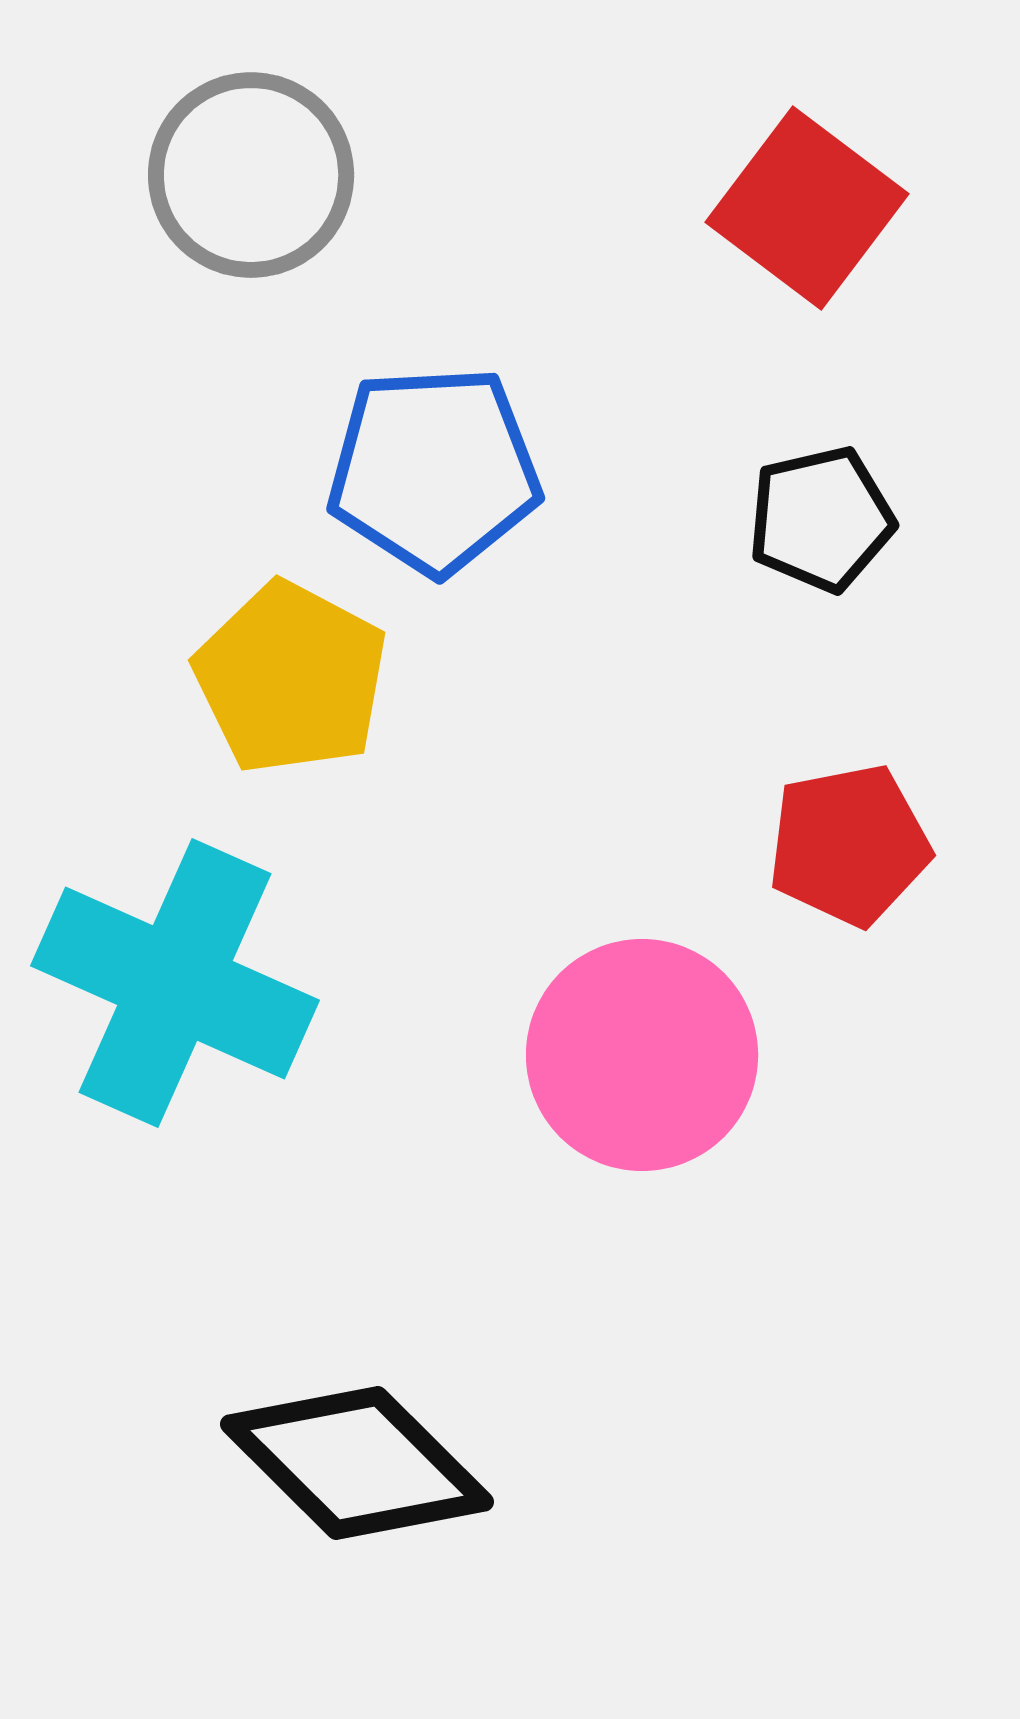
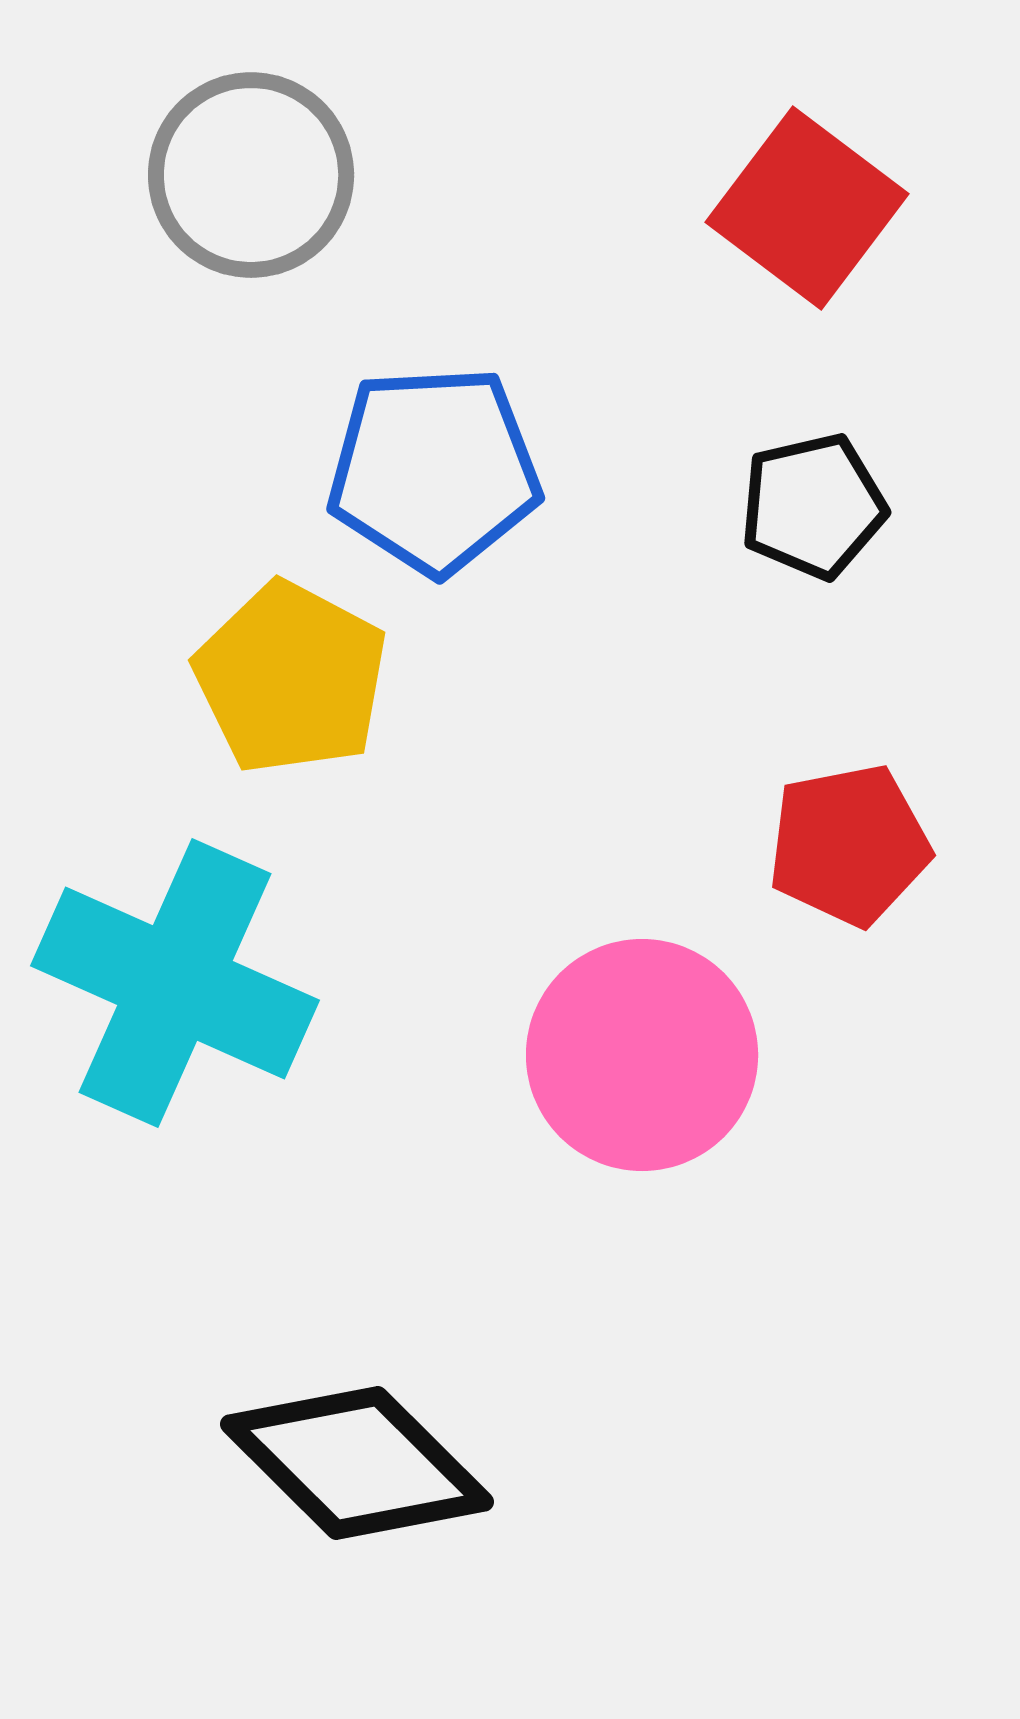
black pentagon: moved 8 px left, 13 px up
